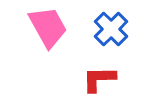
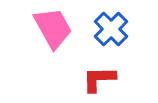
pink trapezoid: moved 5 px right, 1 px down
